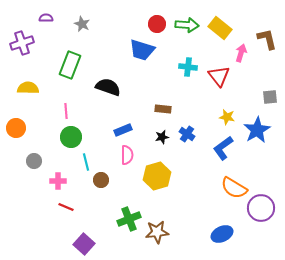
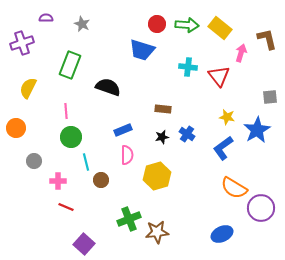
yellow semicircle: rotated 65 degrees counterclockwise
